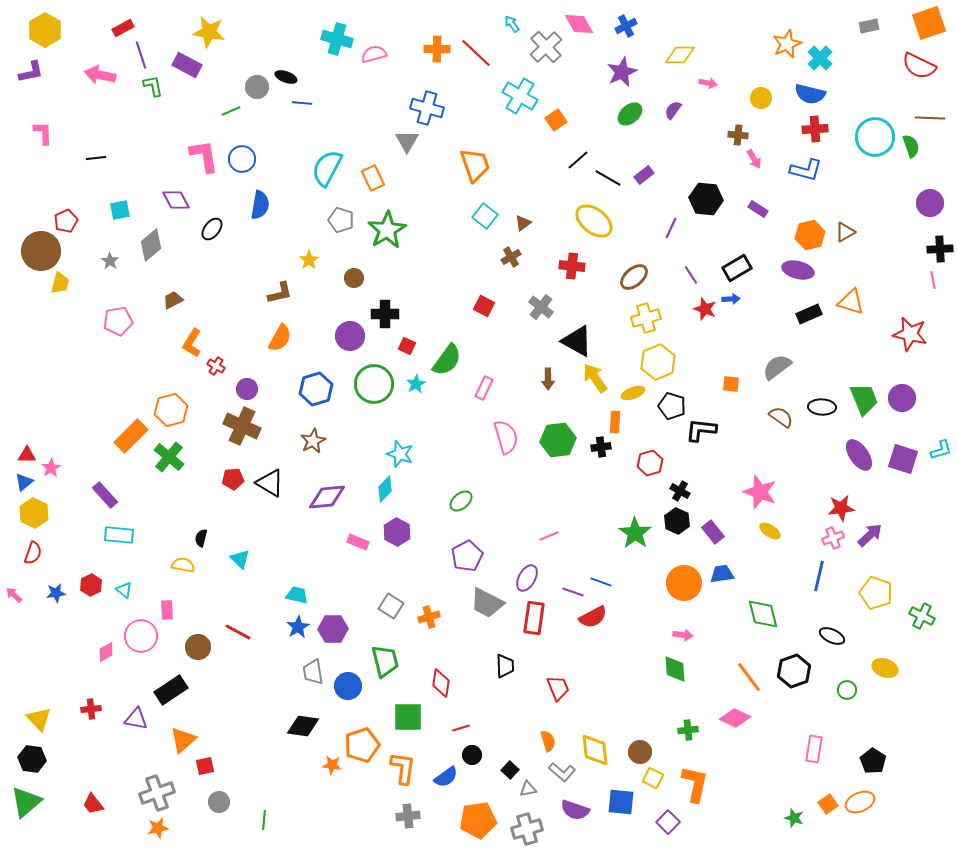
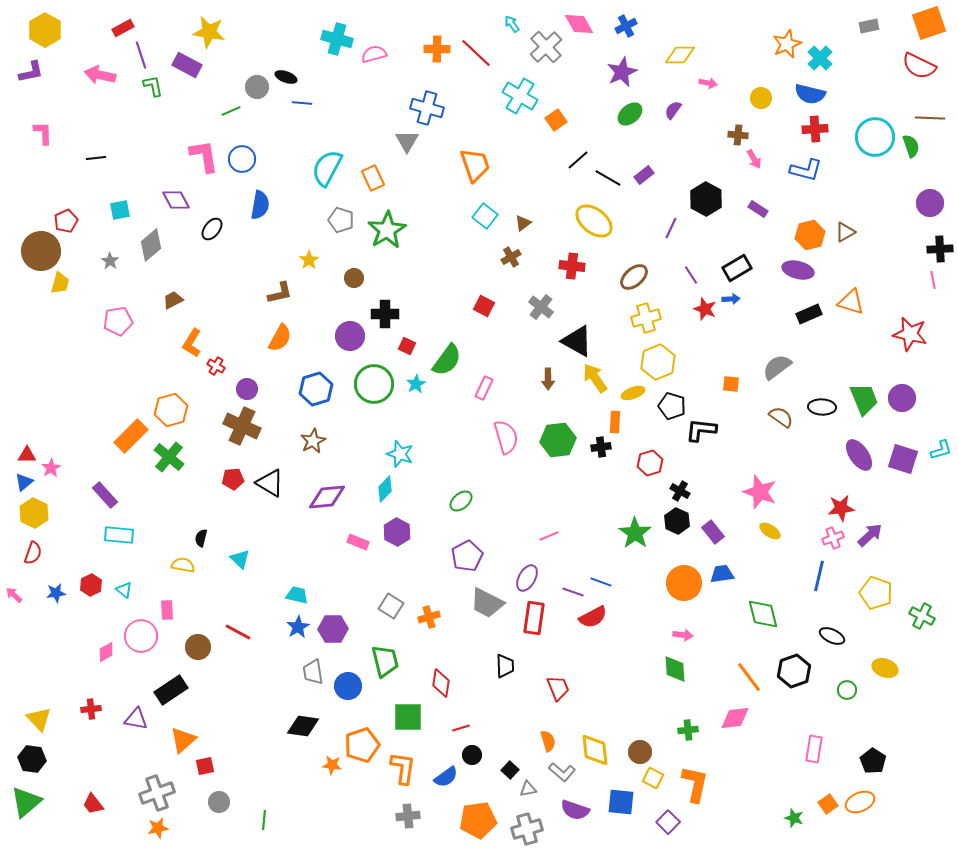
black hexagon at (706, 199): rotated 24 degrees clockwise
pink diamond at (735, 718): rotated 32 degrees counterclockwise
